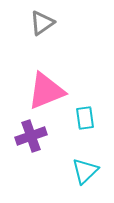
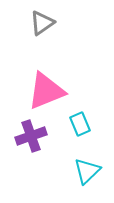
cyan rectangle: moved 5 px left, 6 px down; rotated 15 degrees counterclockwise
cyan triangle: moved 2 px right
